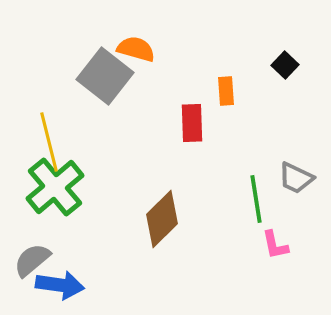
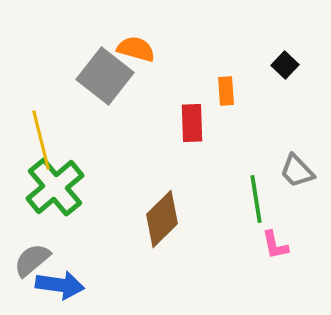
yellow line: moved 8 px left, 2 px up
gray trapezoid: moved 1 px right, 7 px up; rotated 21 degrees clockwise
